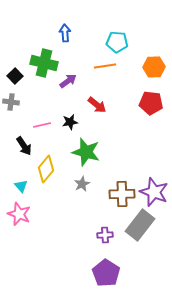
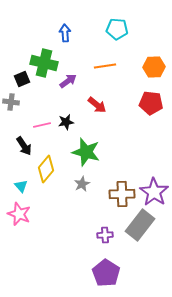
cyan pentagon: moved 13 px up
black square: moved 7 px right, 3 px down; rotated 21 degrees clockwise
black star: moved 4 px left
purple star: rotated 12 degrees clockwise
